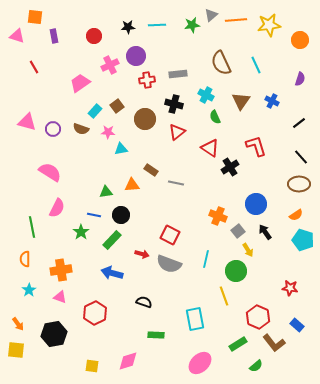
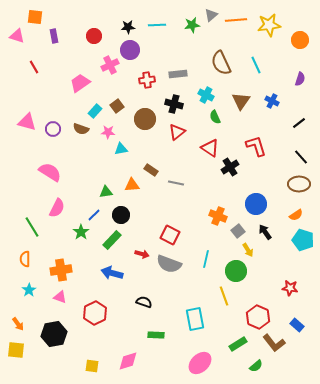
purple circle at (136, 56): moved 6 px left, 6 px up
blue line at (94, 215): rotated 56 degrees counterclockwise
green line at (32, 227): rotated 20 degrees counterclockwise
